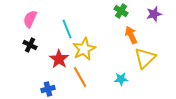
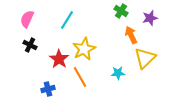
purple star: moved 4 px left, 4 px down
pink semicircle: moved 3 px left
cyan line: moved 9 px up; rotated 54 degrees clockwise
cyan star: moved 3 px left, 6 px up
